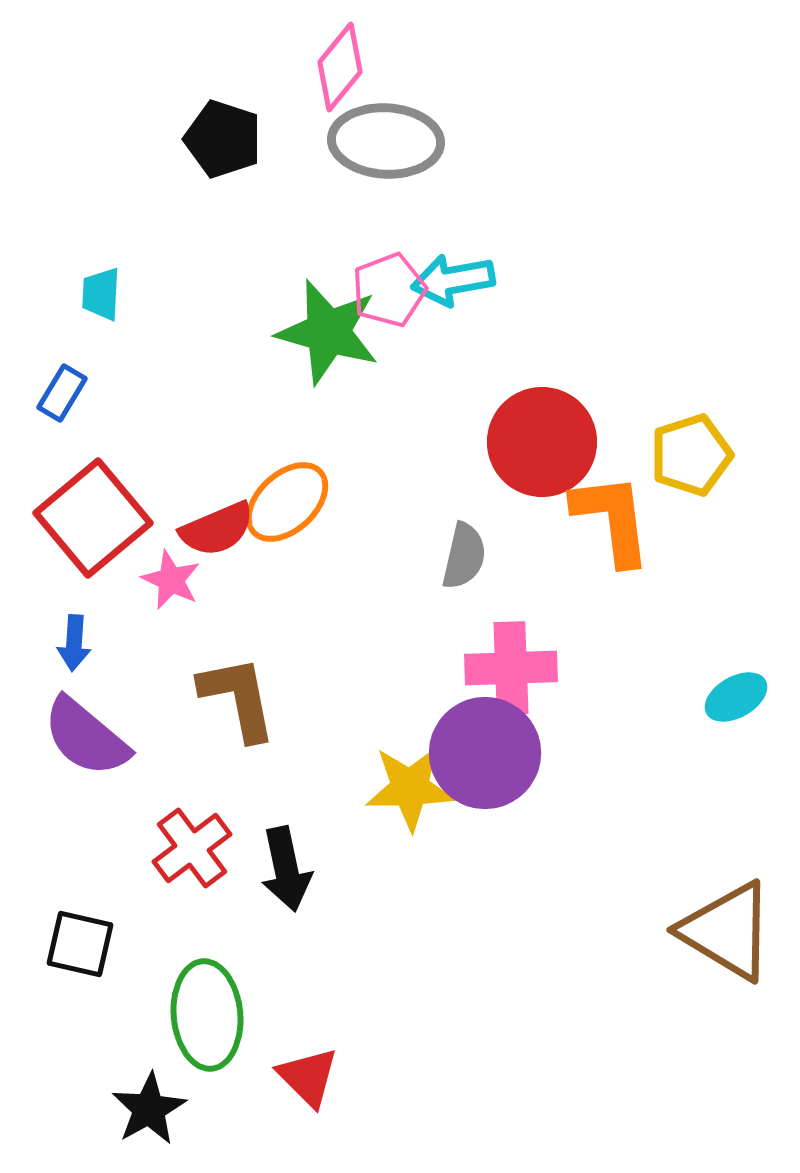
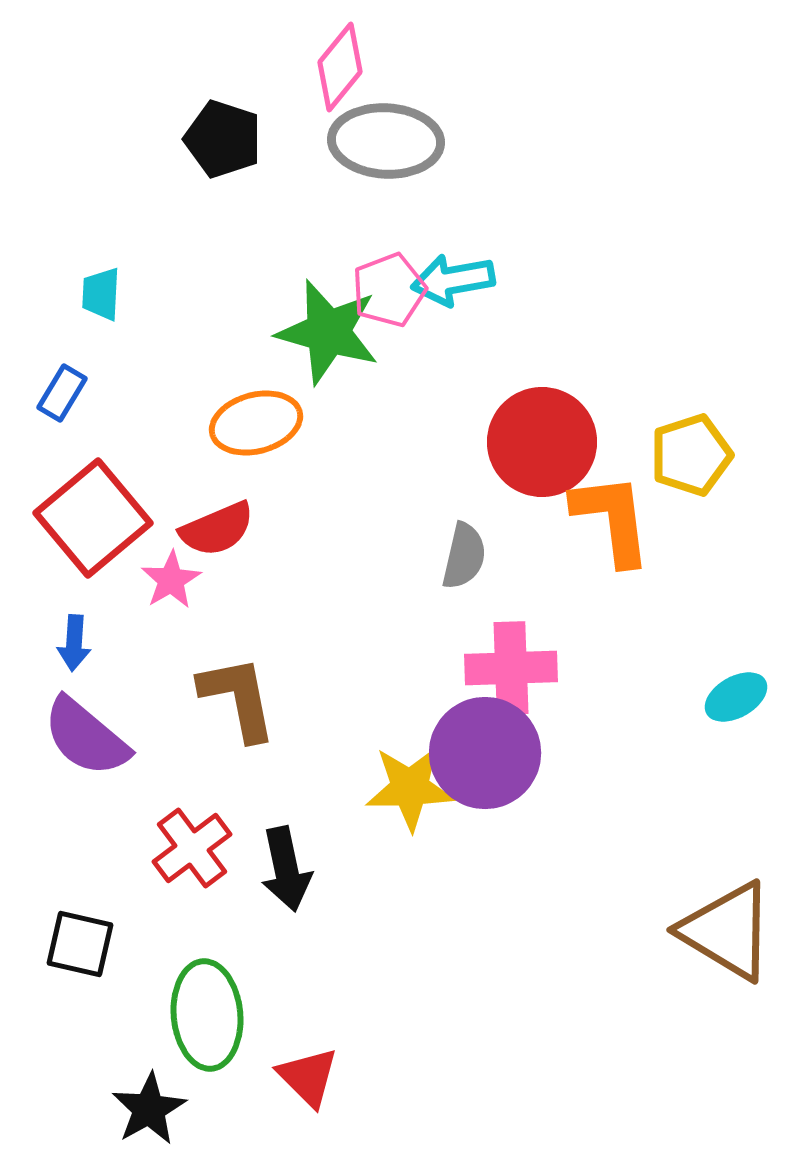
orange ellipse: moved 31 px left, 79 px up; rotated 28 degrees clockwise
pink star: rotated 16 degrees clockwise
